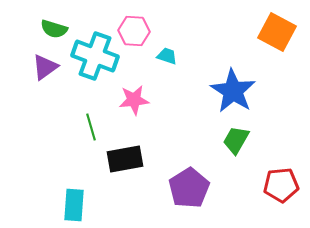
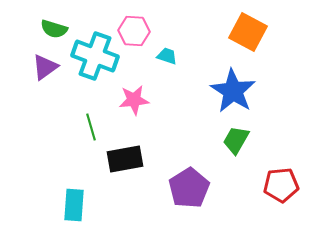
orange square: moved 29 px left
